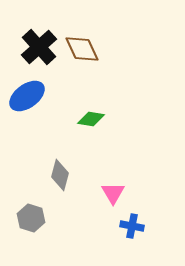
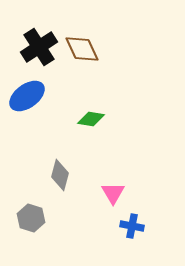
black cross: rotated 9 degrees clockwise
